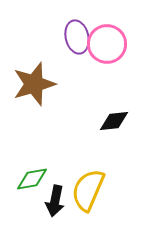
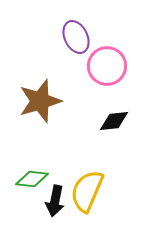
purple ellipse: moved 1 px left; rotated 12 degrees counterclockwise
pink circle: moved 22 px down
brown star: moved 6 px right, 17 px down
green diamond: rotated 16 degrees clockwise
yellow semicircle: moved 1 px left, 1 px down
